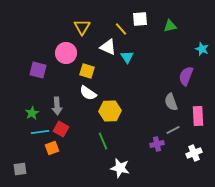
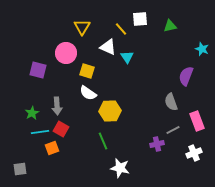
pink rectangle: moved 1 px left, 5 px down; rotated 18 degrees counterclockwise
